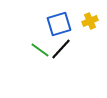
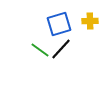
yellow cross: rotated 21 degrees clockwise
